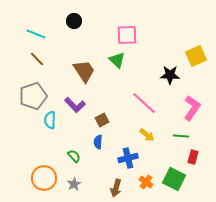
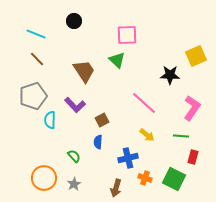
orange cross: moved 1 px left, 4 px up; rotated 16 degrees counterclockwise
